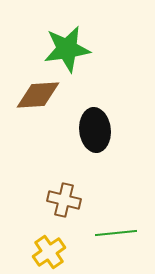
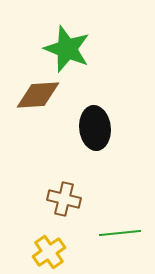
green star: rotated 30 degrees clockwise
black ellipse: moved 2 px up
brown cross: moved 1 px up
green line: moved 4 px right
